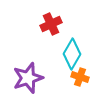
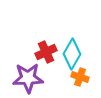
red cross: moved 5 px left, 28 px down
purple star: rotated 16 degrees clockwise
